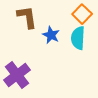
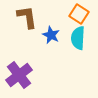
orange square: moved 3 px left; rotated 12 degrees counterclockwise
purple cross: moved 2 px right
